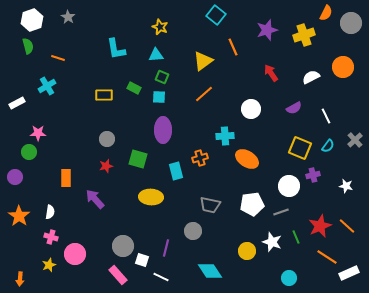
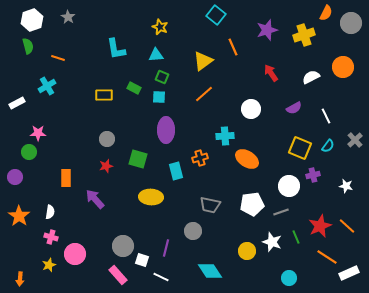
purple ellipse at (163, 130): moved 3 px right
